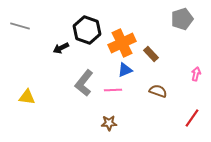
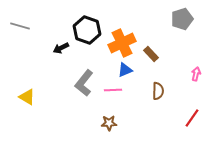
brown semicircle: rotated 72 degrees clockwise
yellow triangle: rotated 24 degrees clockwise
